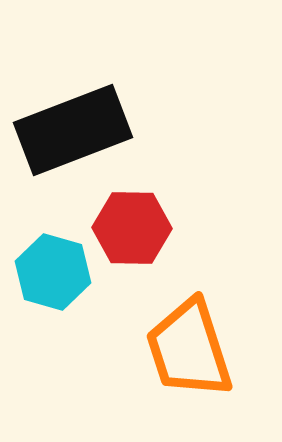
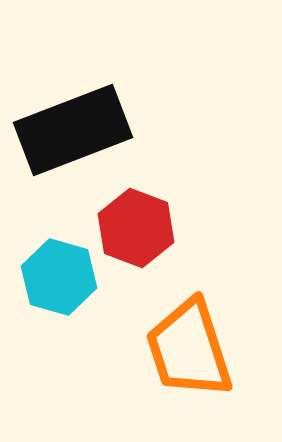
red hexagon: moved 4 px right; rotated 20 degrees clockwise
cyan hexagon: moved 6 px right, 5 px down
